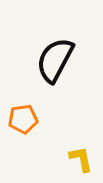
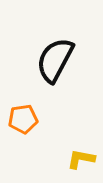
yellow L-shape: rotated 68 degrees counterclockwise
